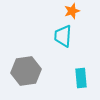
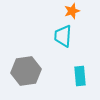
cyan rectangle: moved 1 px left, 2 px up
